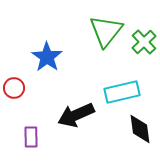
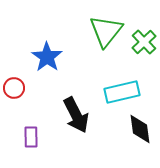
black arrow: rotated 93 degrees counterclockwise
